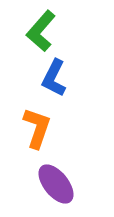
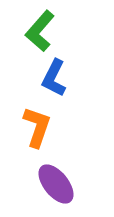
green L-shape: moved 1 px left
orange L-shape: moved 1 px up
